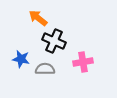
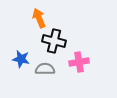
orange arrow: moved 1 px right; rotated 30 degrees clockwise
black cross: rotated 10 degrees counterclockwise
pink cross: moved 4 px left
